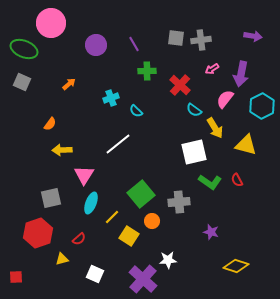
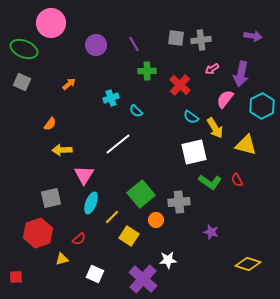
cyan semicircle at (194, 110): moved 3 px left, 7 px down
orange circle at (152, 221): moved 4 px right, 1 px up
yellow diamond at (236, 266): moved 12 px right, 2 px up
